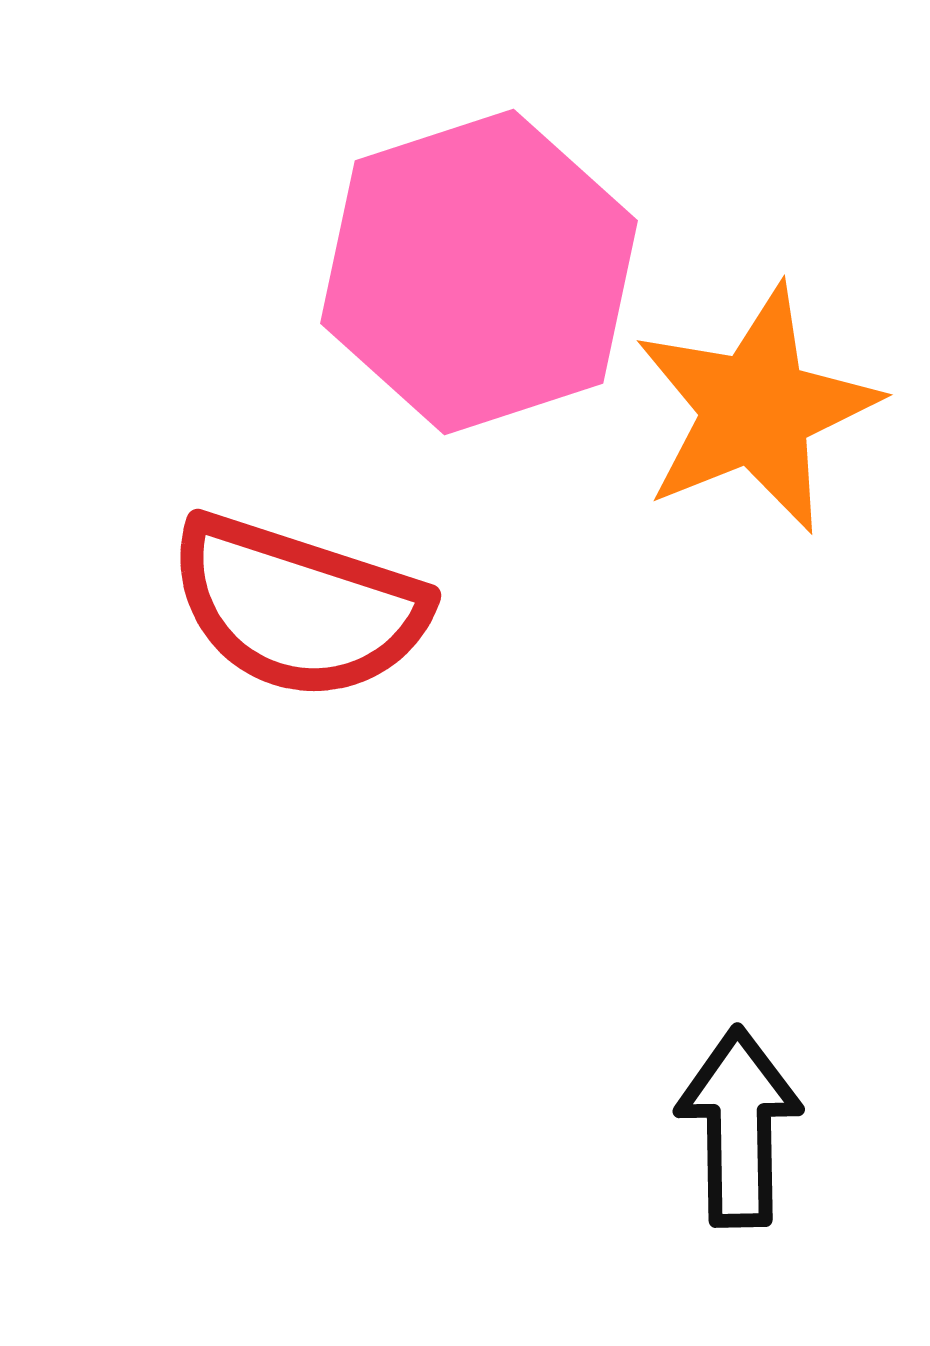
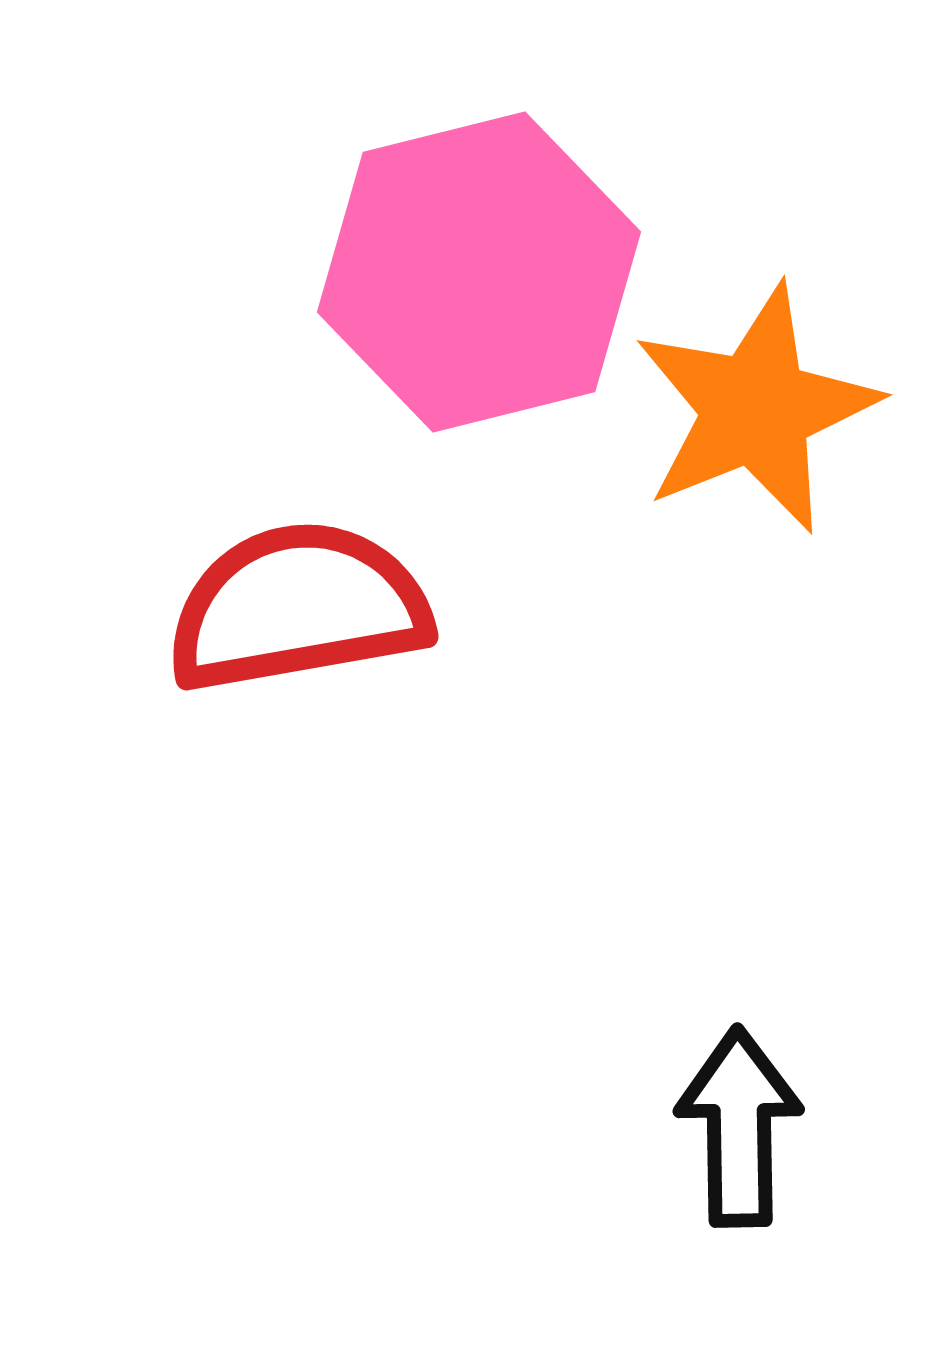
pink hexagon: rotated 4 degrees clockwise
red semicircle: rotated 152 degrees clockwise
